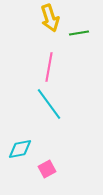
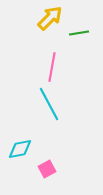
yellow arrow: rotated 116 degrees counterclockwise
pink line: moved 3 px right
cyan line: rotated 8 degrees clockwise
